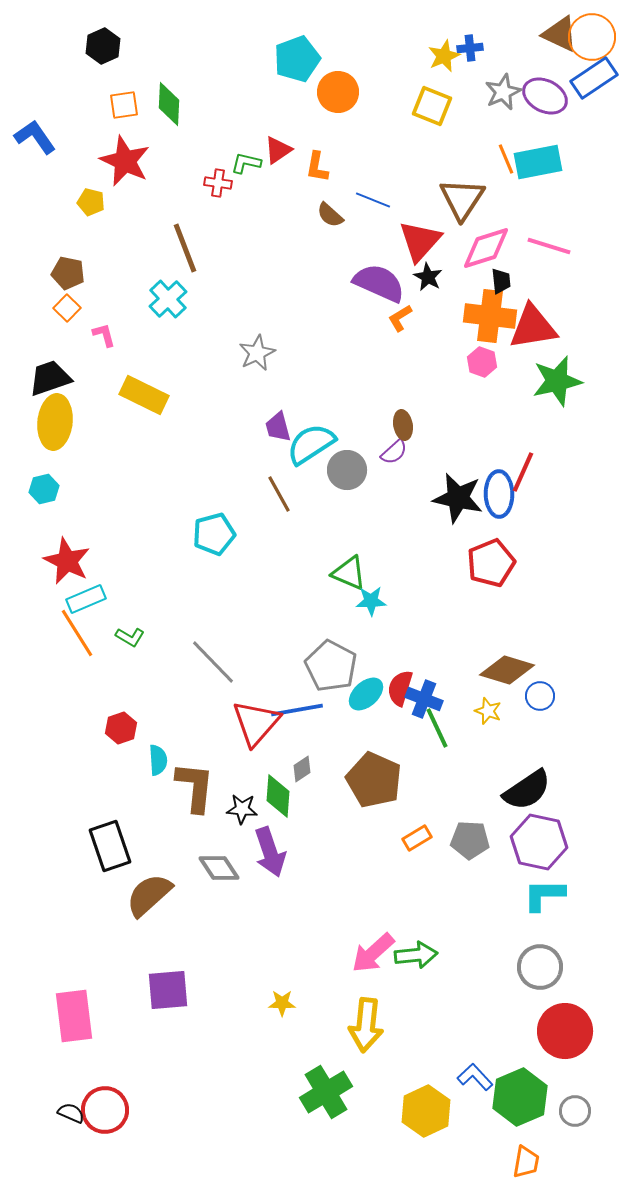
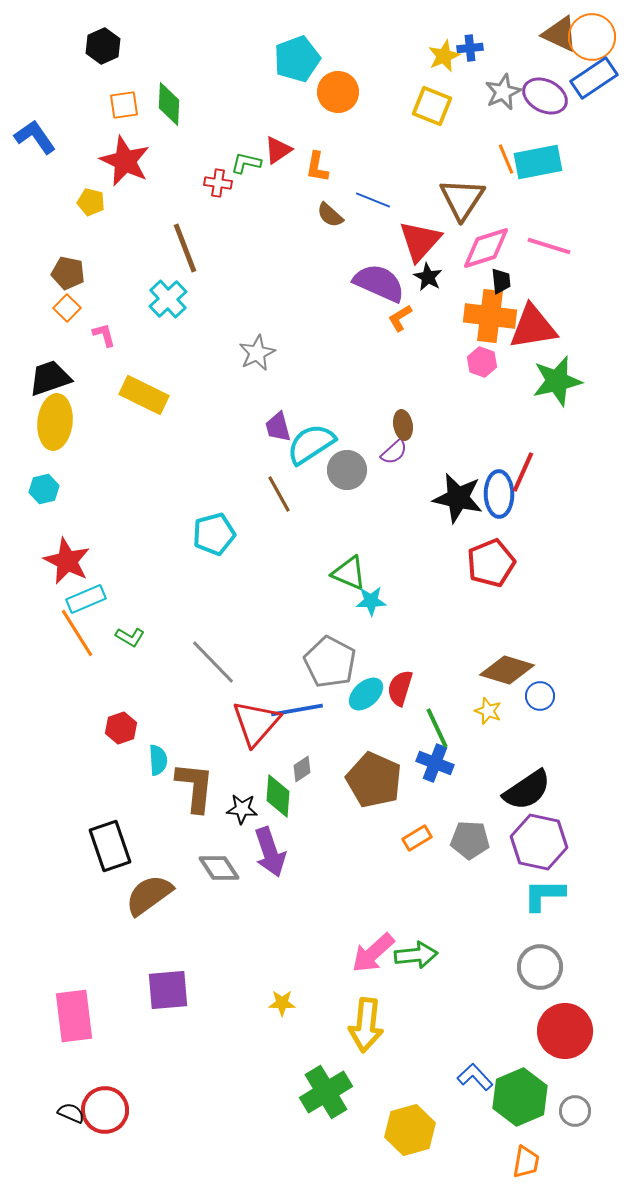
gray pentagon at (331, 666): moved 1 px left, 4 px up
blue cross at (424, 699): moved 11 px right, 64 px down
brown semicircle at (149, 895): rotated 6 degrees clockwise
yellow hexagon at (426, 1111): moved 16 px left, 19 px down; rotated 9 degrees clockwise
